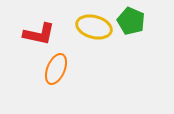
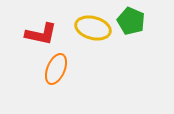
yellow ellipse: moved 1 px left, 1 px down
red L-shape: moved 2 px right
